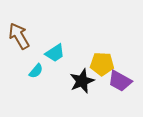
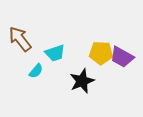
brown arrow: moved 1 px right, 3 px down; rotated 8 degrees counterclockwise
cyan trapezoid: rotated 15 degrees clockwise
yellow pentagon: moved 1 px left, 11 px up
purple trapezoid: moved 2 px right, 24 px up
